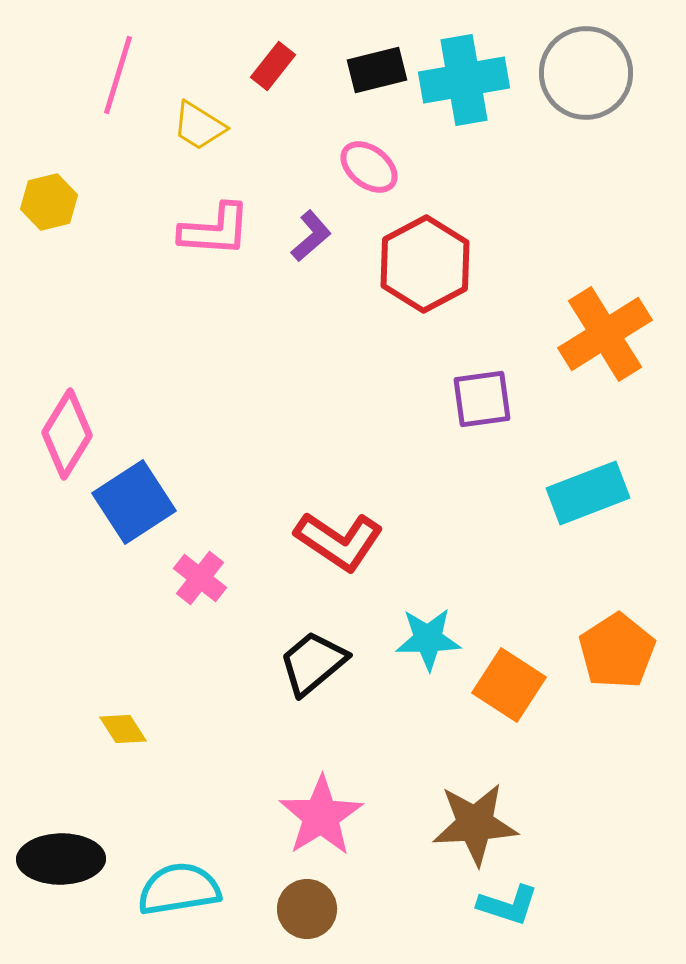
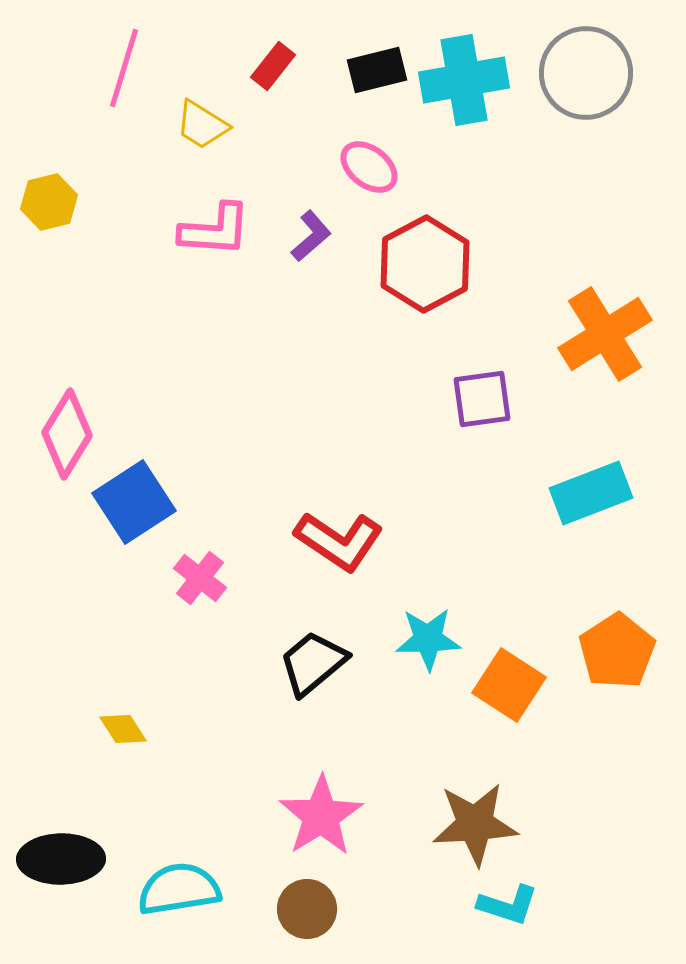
pink line: moved 6 px right, 7 px up
yellow trapezoid: moved 3 px right, 1 px up
cyan rectangle: moved 3 px right
